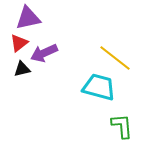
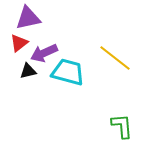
black triangle: moved 6 px right, 2 px down
cyan trapezoid: moved 31 px left, 15 px up
